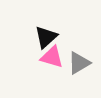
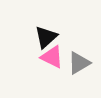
pink triangle: rotated 10 degrees clockwise
